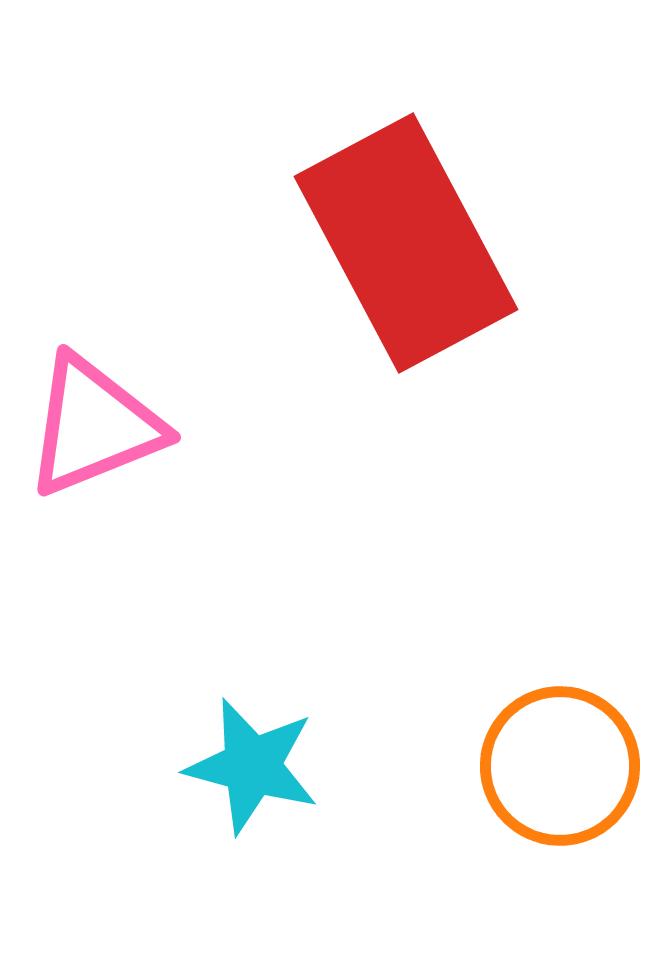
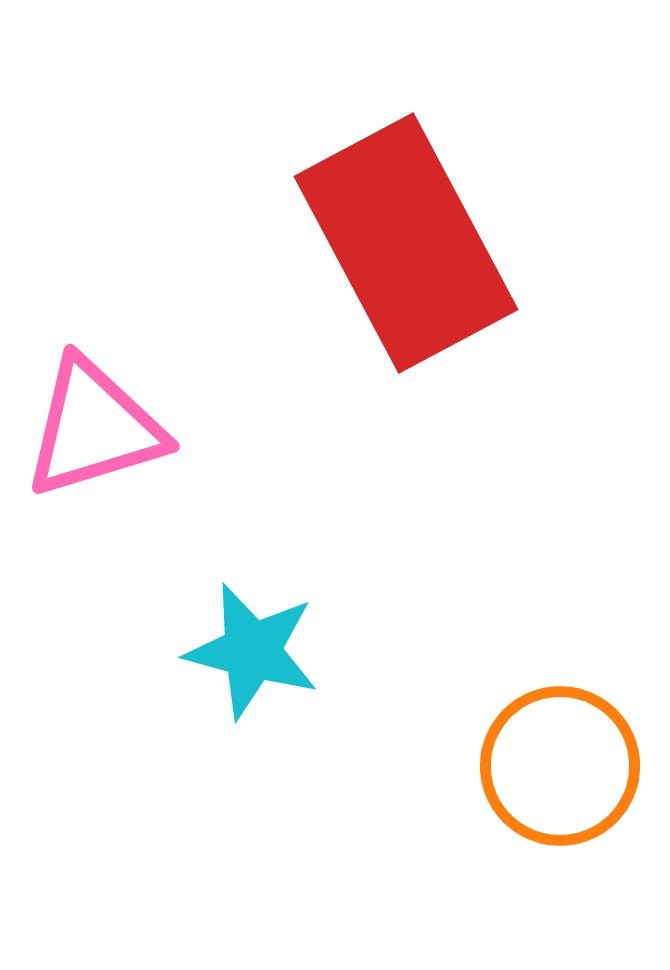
pink triangle: moved 2 px down; rotated 5 degrees clockwise
cyan star: moved 115 px up
